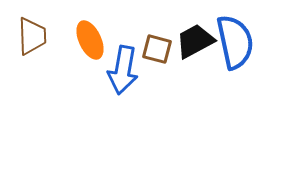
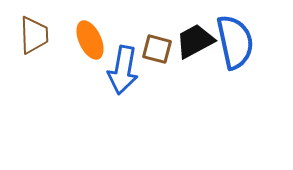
brown trapezoid: moved 2 px right, 1 px up
